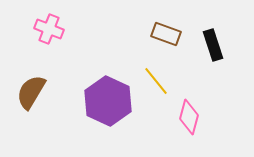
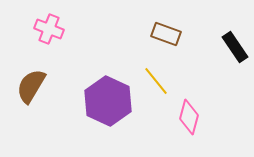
black rectangle: moved 22 px right, 2 px down; rotated 16 degrees counterclockwise
brown semicircle: moved 6 px up
